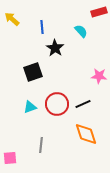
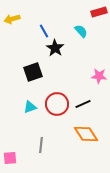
yellow arrow: rotated 56 degrees counterclockwise
blue line: moved 2 px right, 4 px down; rotated 24 degrees counterclockwise
orange diamond: rotated 15 degrees counterclockwise
